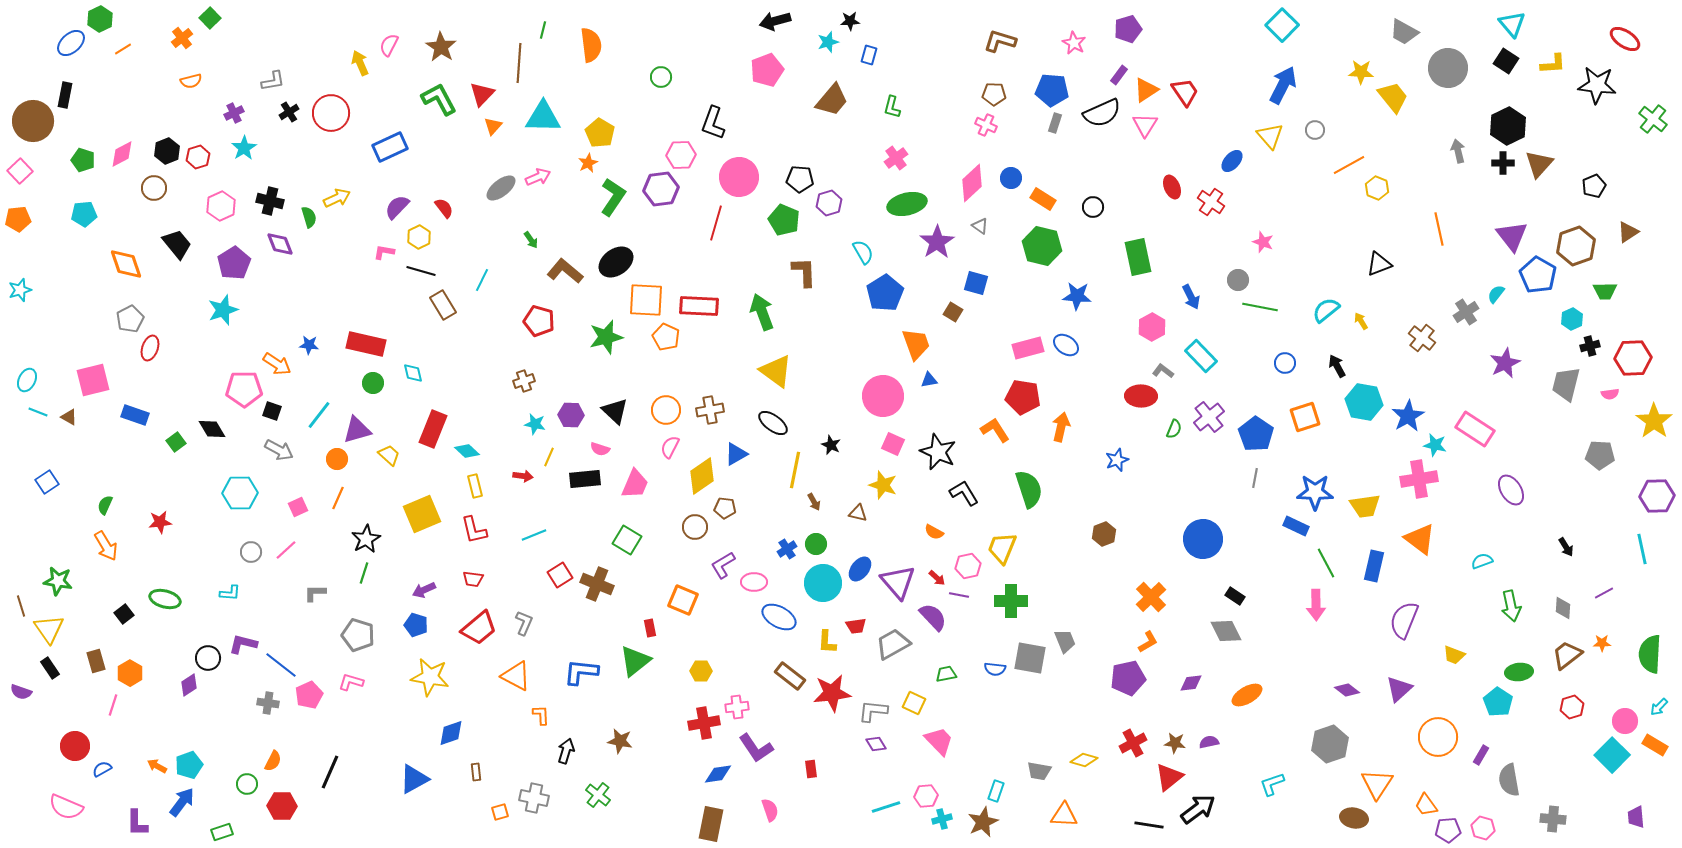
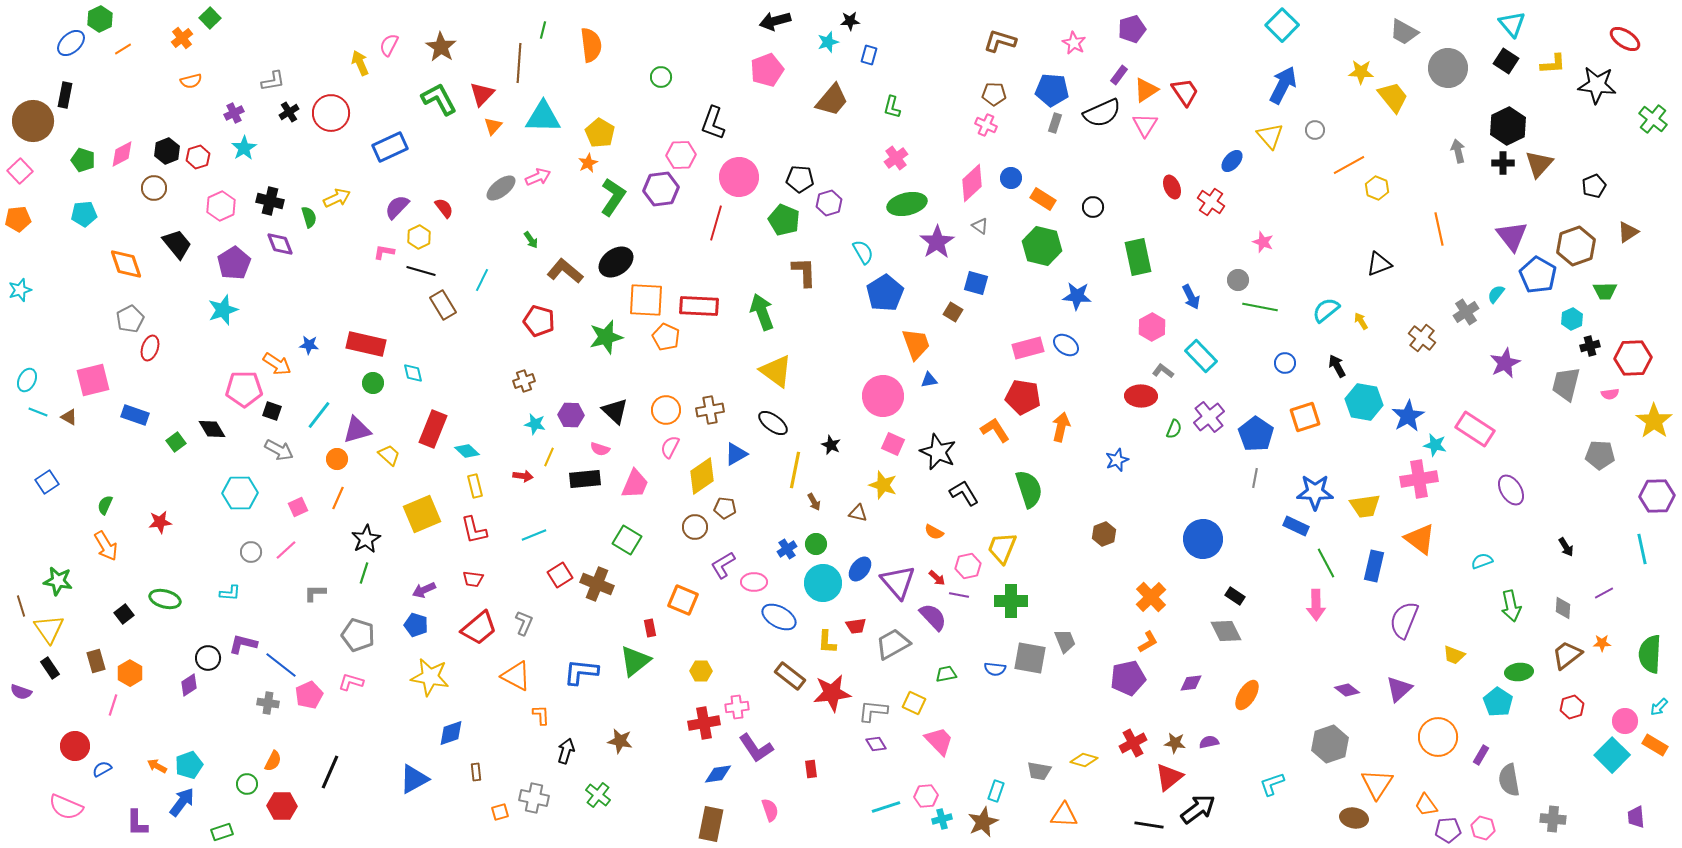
purple pentagon at (1128, 29): moved 4 px right
orange ellipse at (1247, 695): rotated 28 degrees counterclockwise
